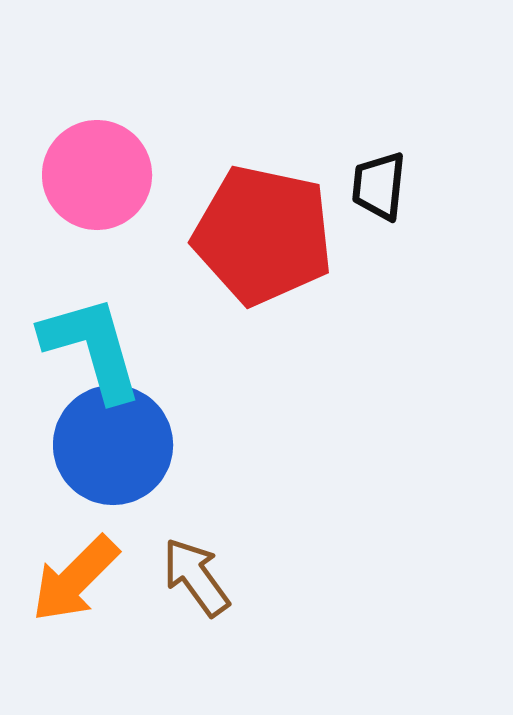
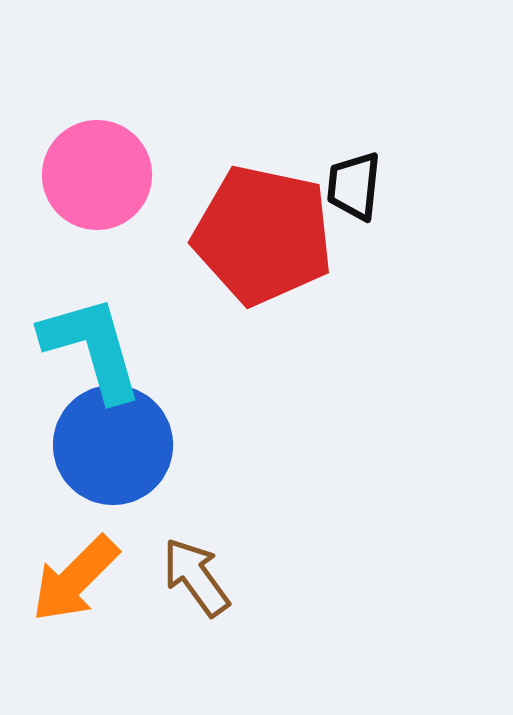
black trapezoid: moved 25 px left
